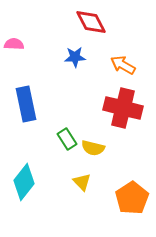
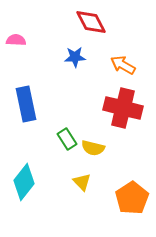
pink semicircle: moved 2 px right, 4 px up
